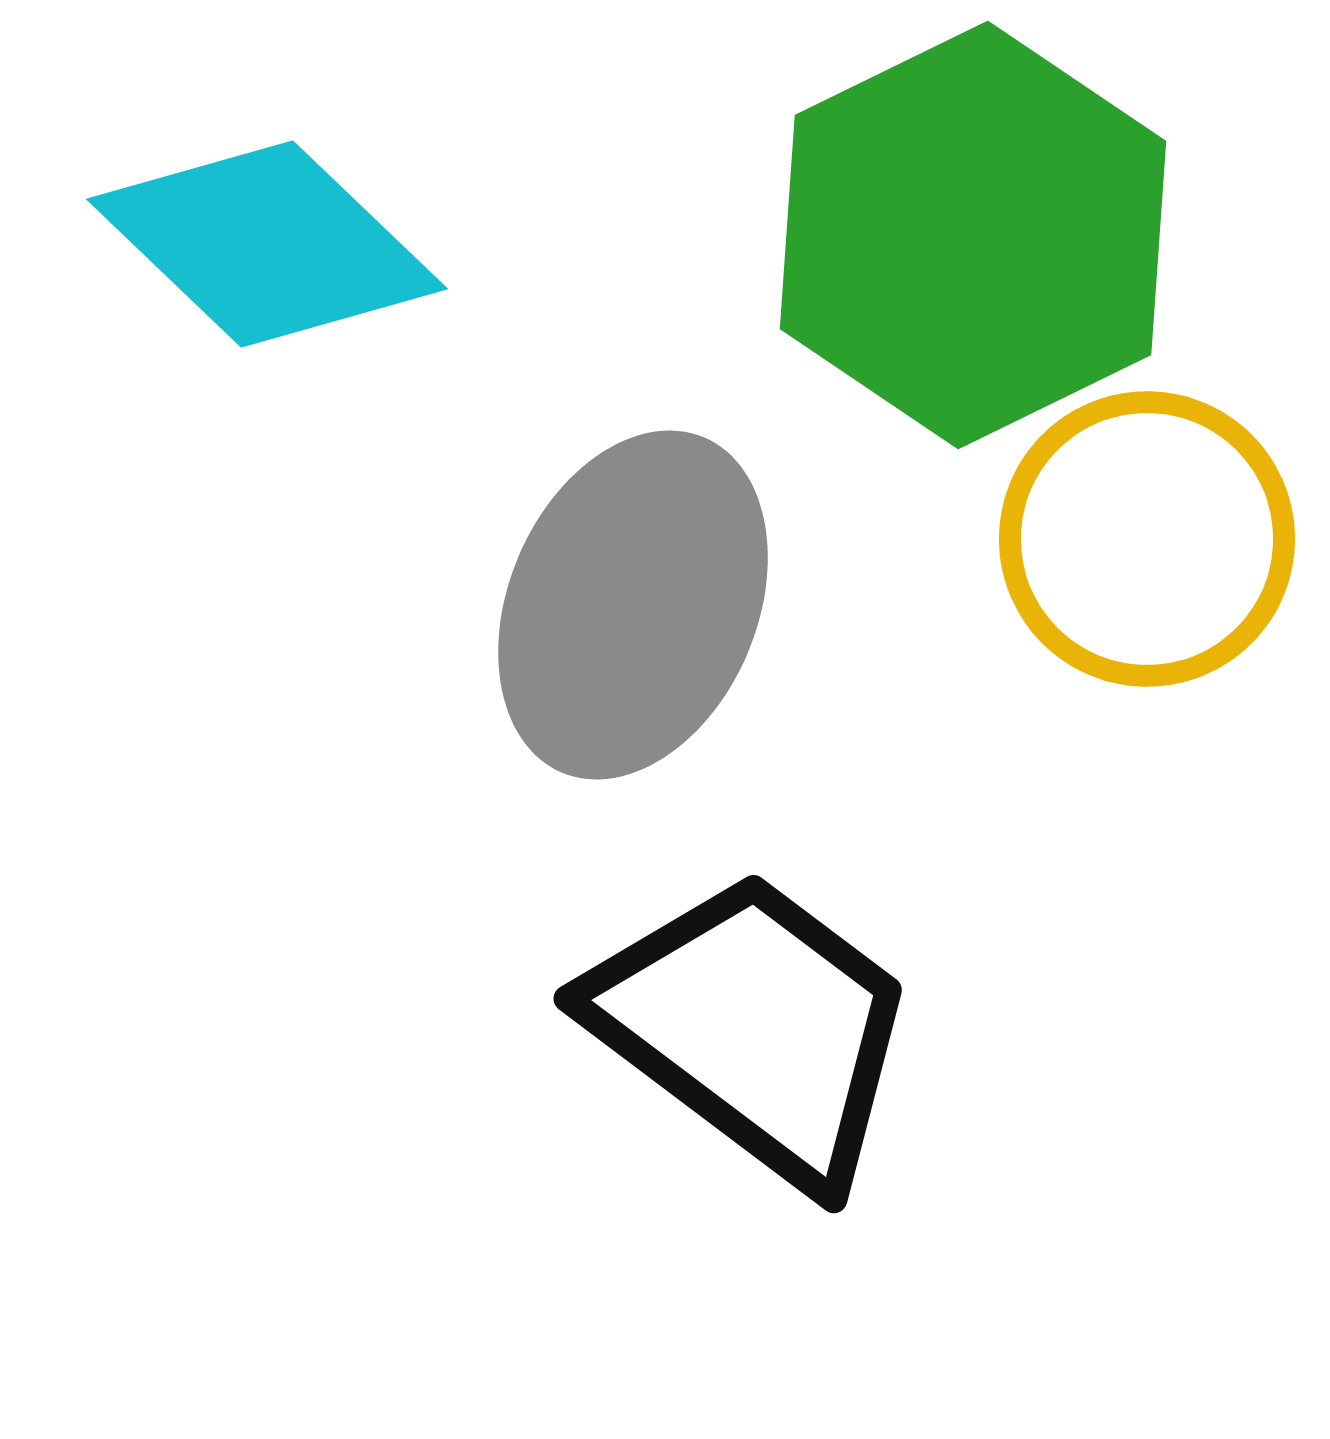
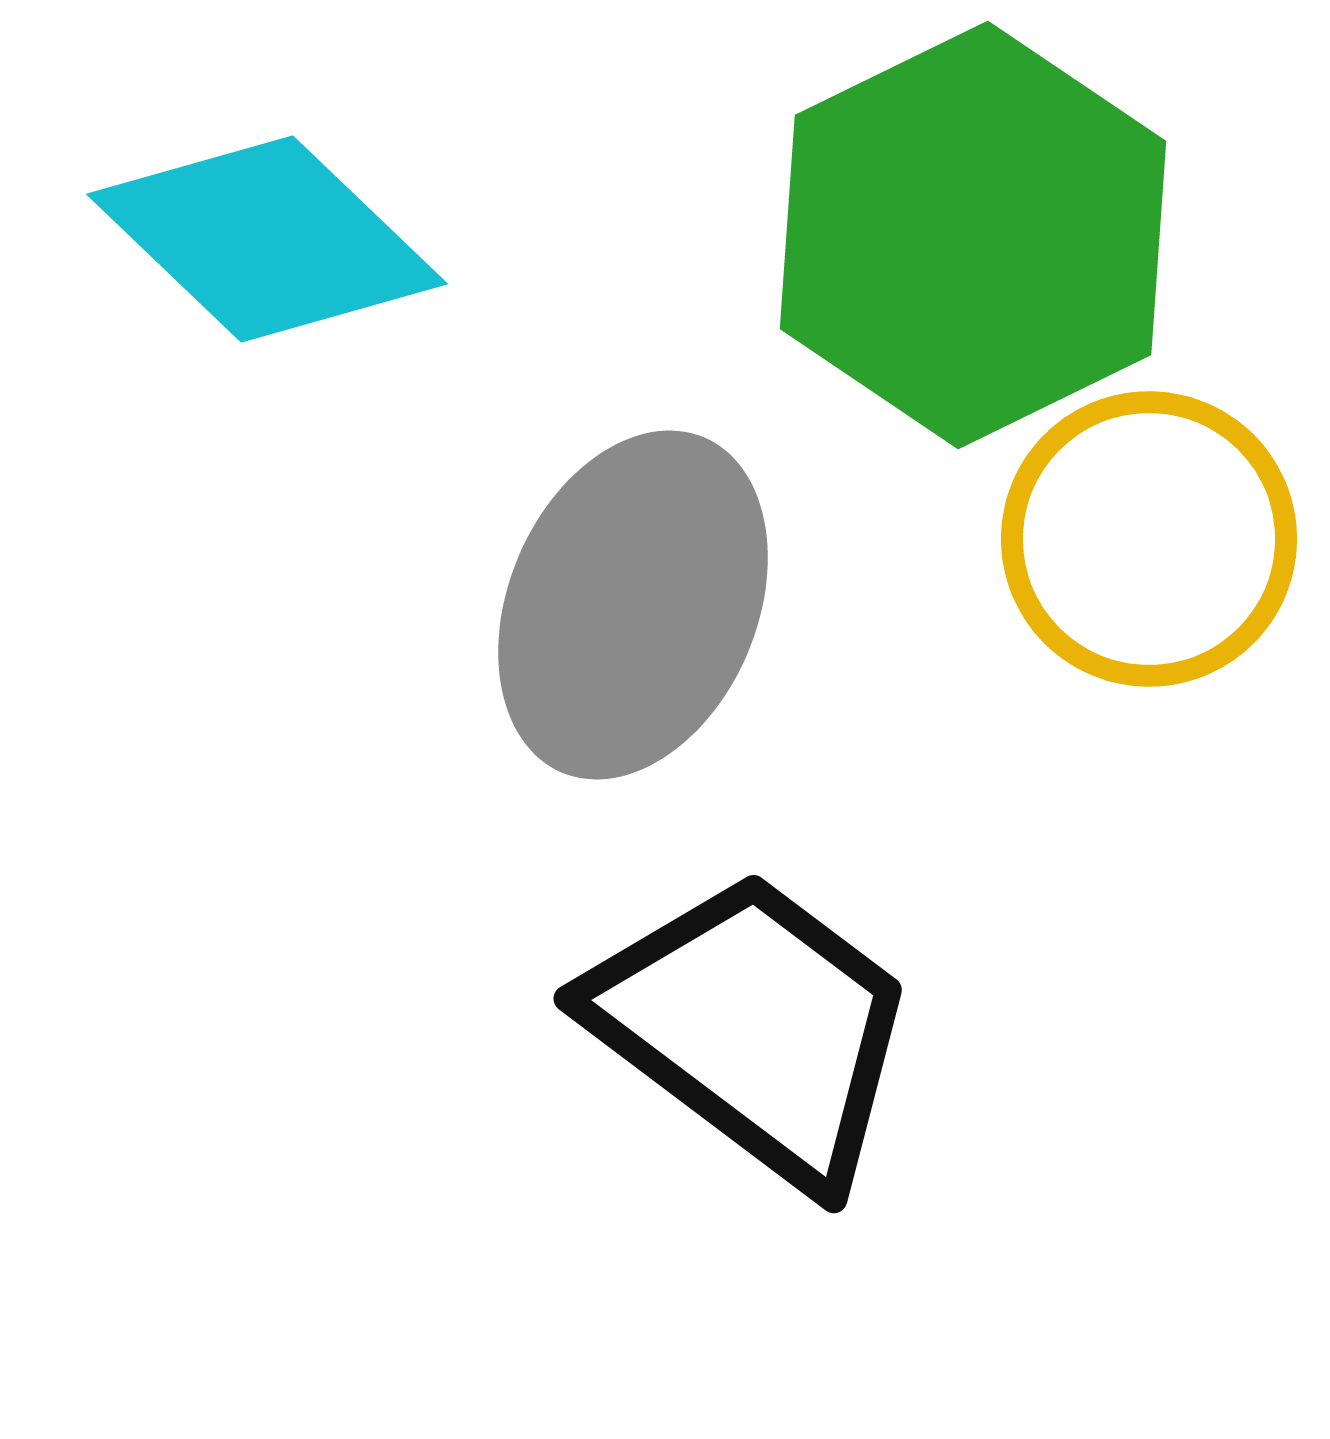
cyan diamond: moved 5 px up
yellow circle: moved 2 px right
